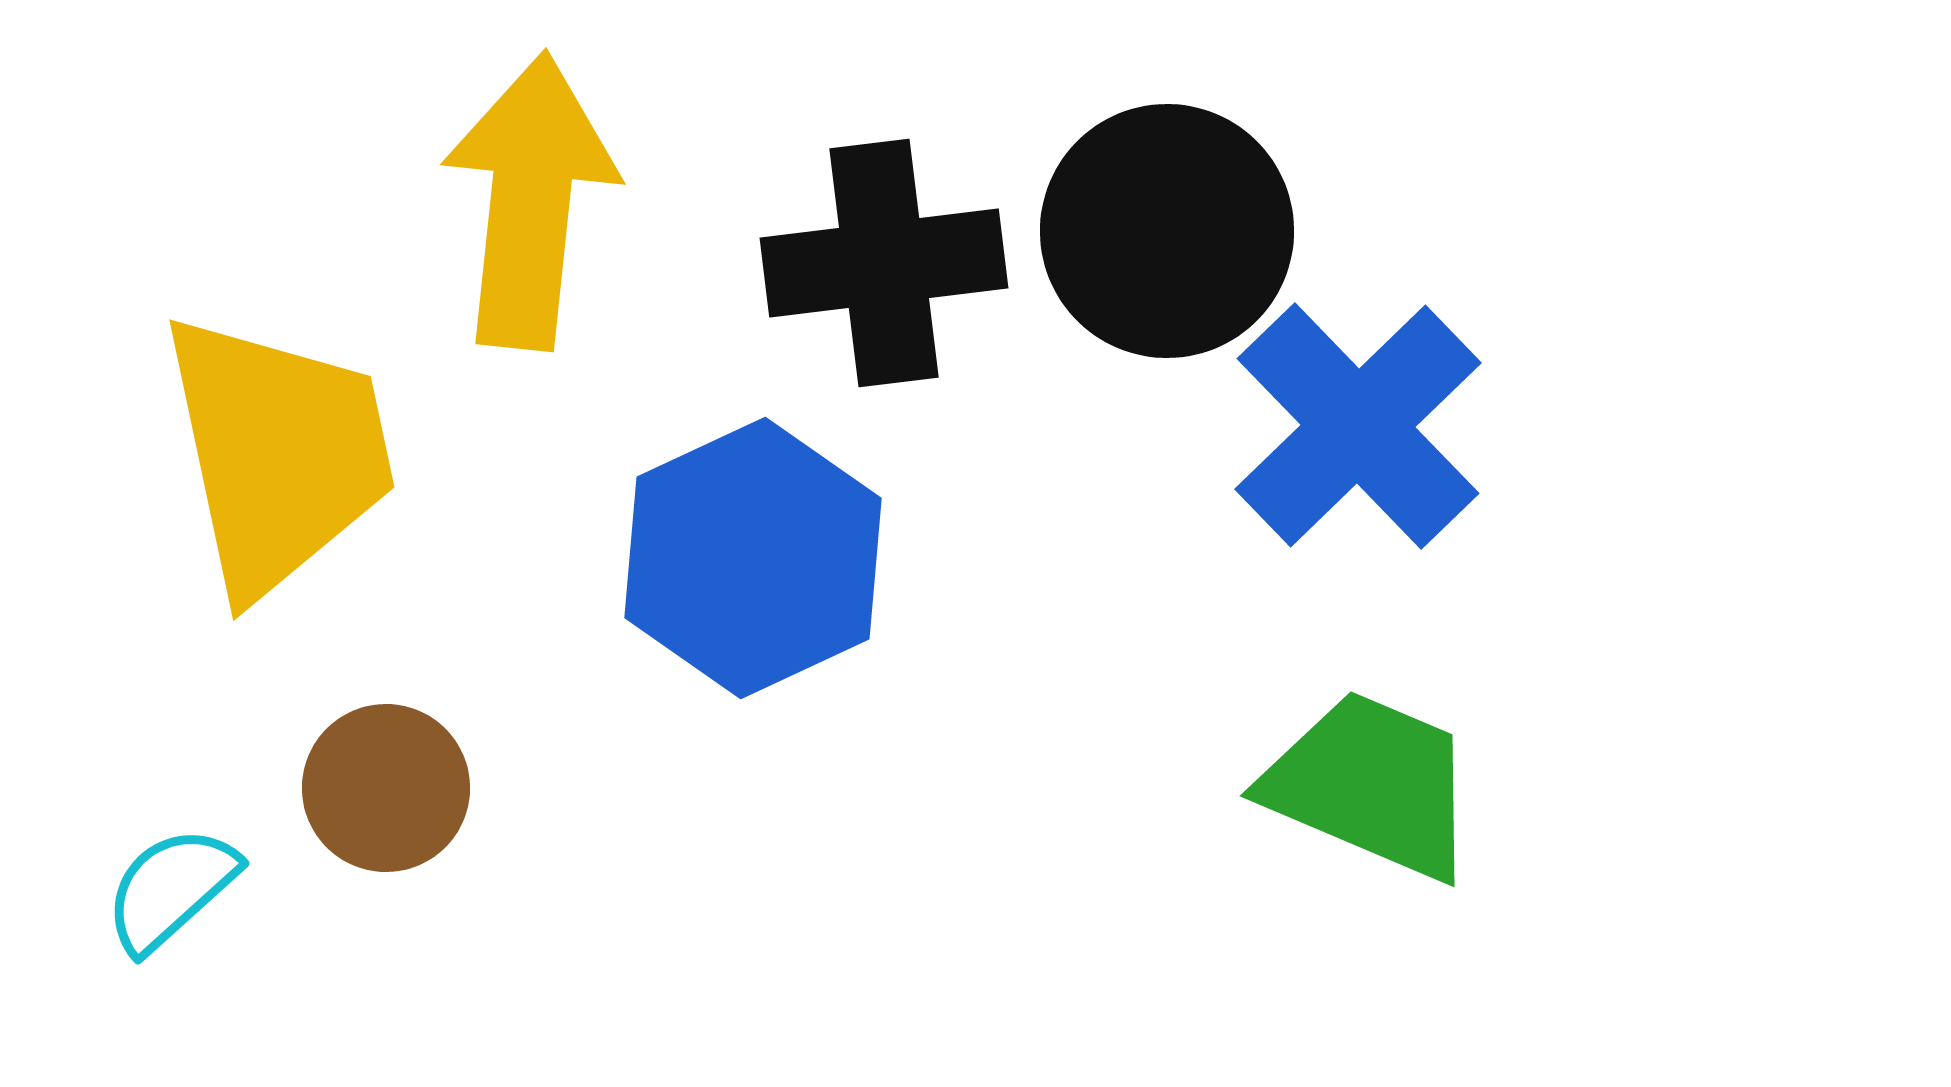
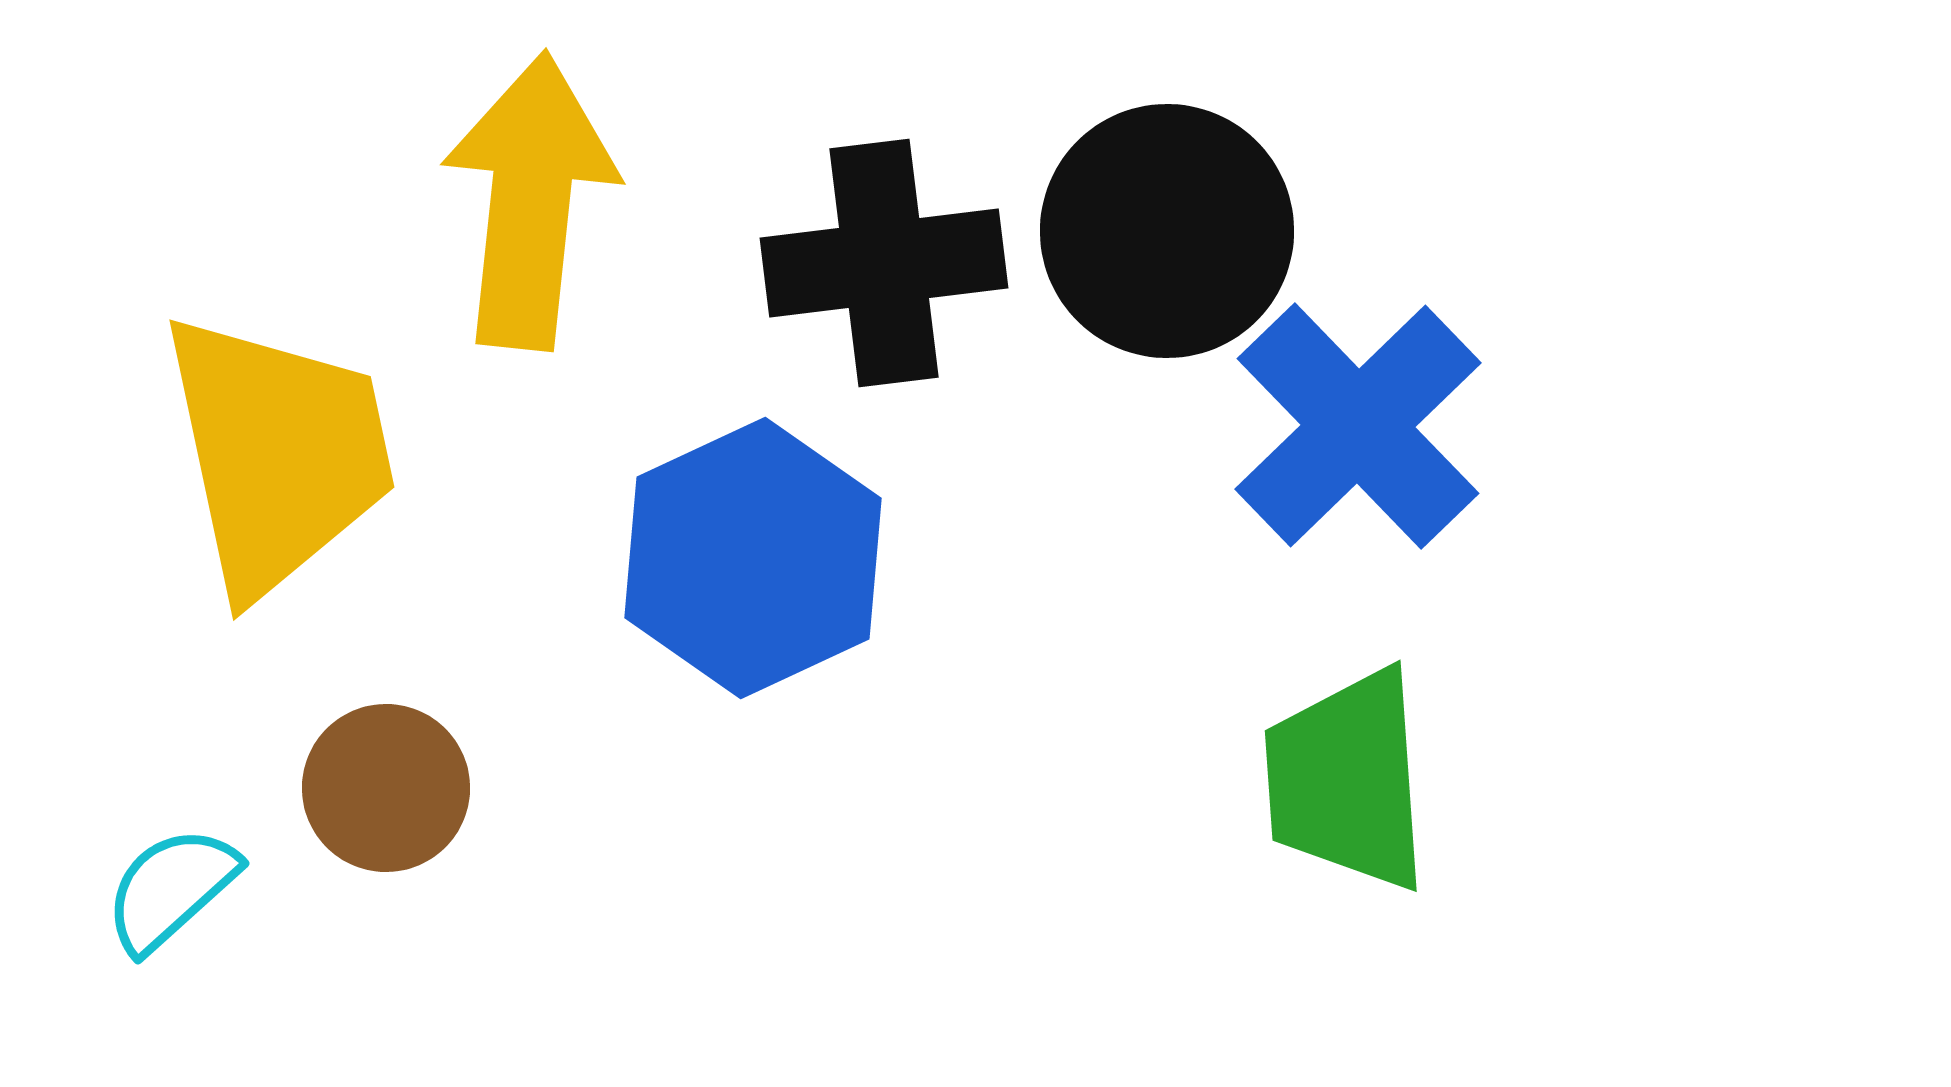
green trapezoid: moved 24 px left, 5 px up; rotated 117 degrees counterclockwise
